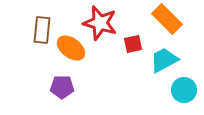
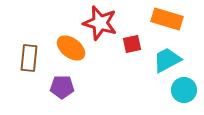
orange rectangle: rotated 28 degrees counterclockwise
brown rectangle: moved 13 px left, 28 px down
red square: moved 1 px left
cyan trapezoid: moved 3 px right
